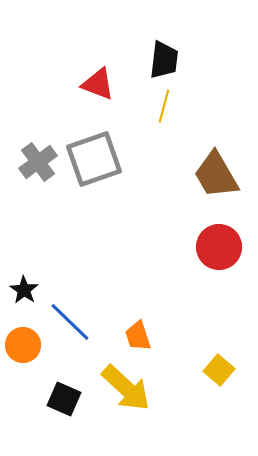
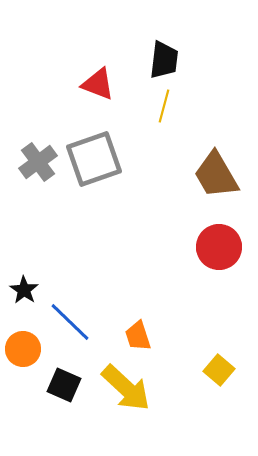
orange circle: moved 4 px down
black square: moved 14 px up
